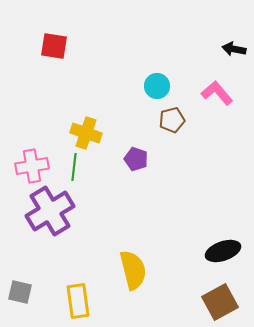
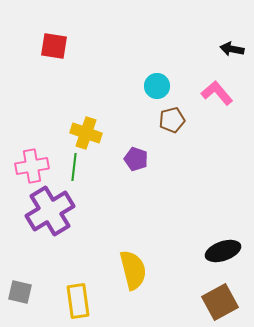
black arrow: moved 2 px left
